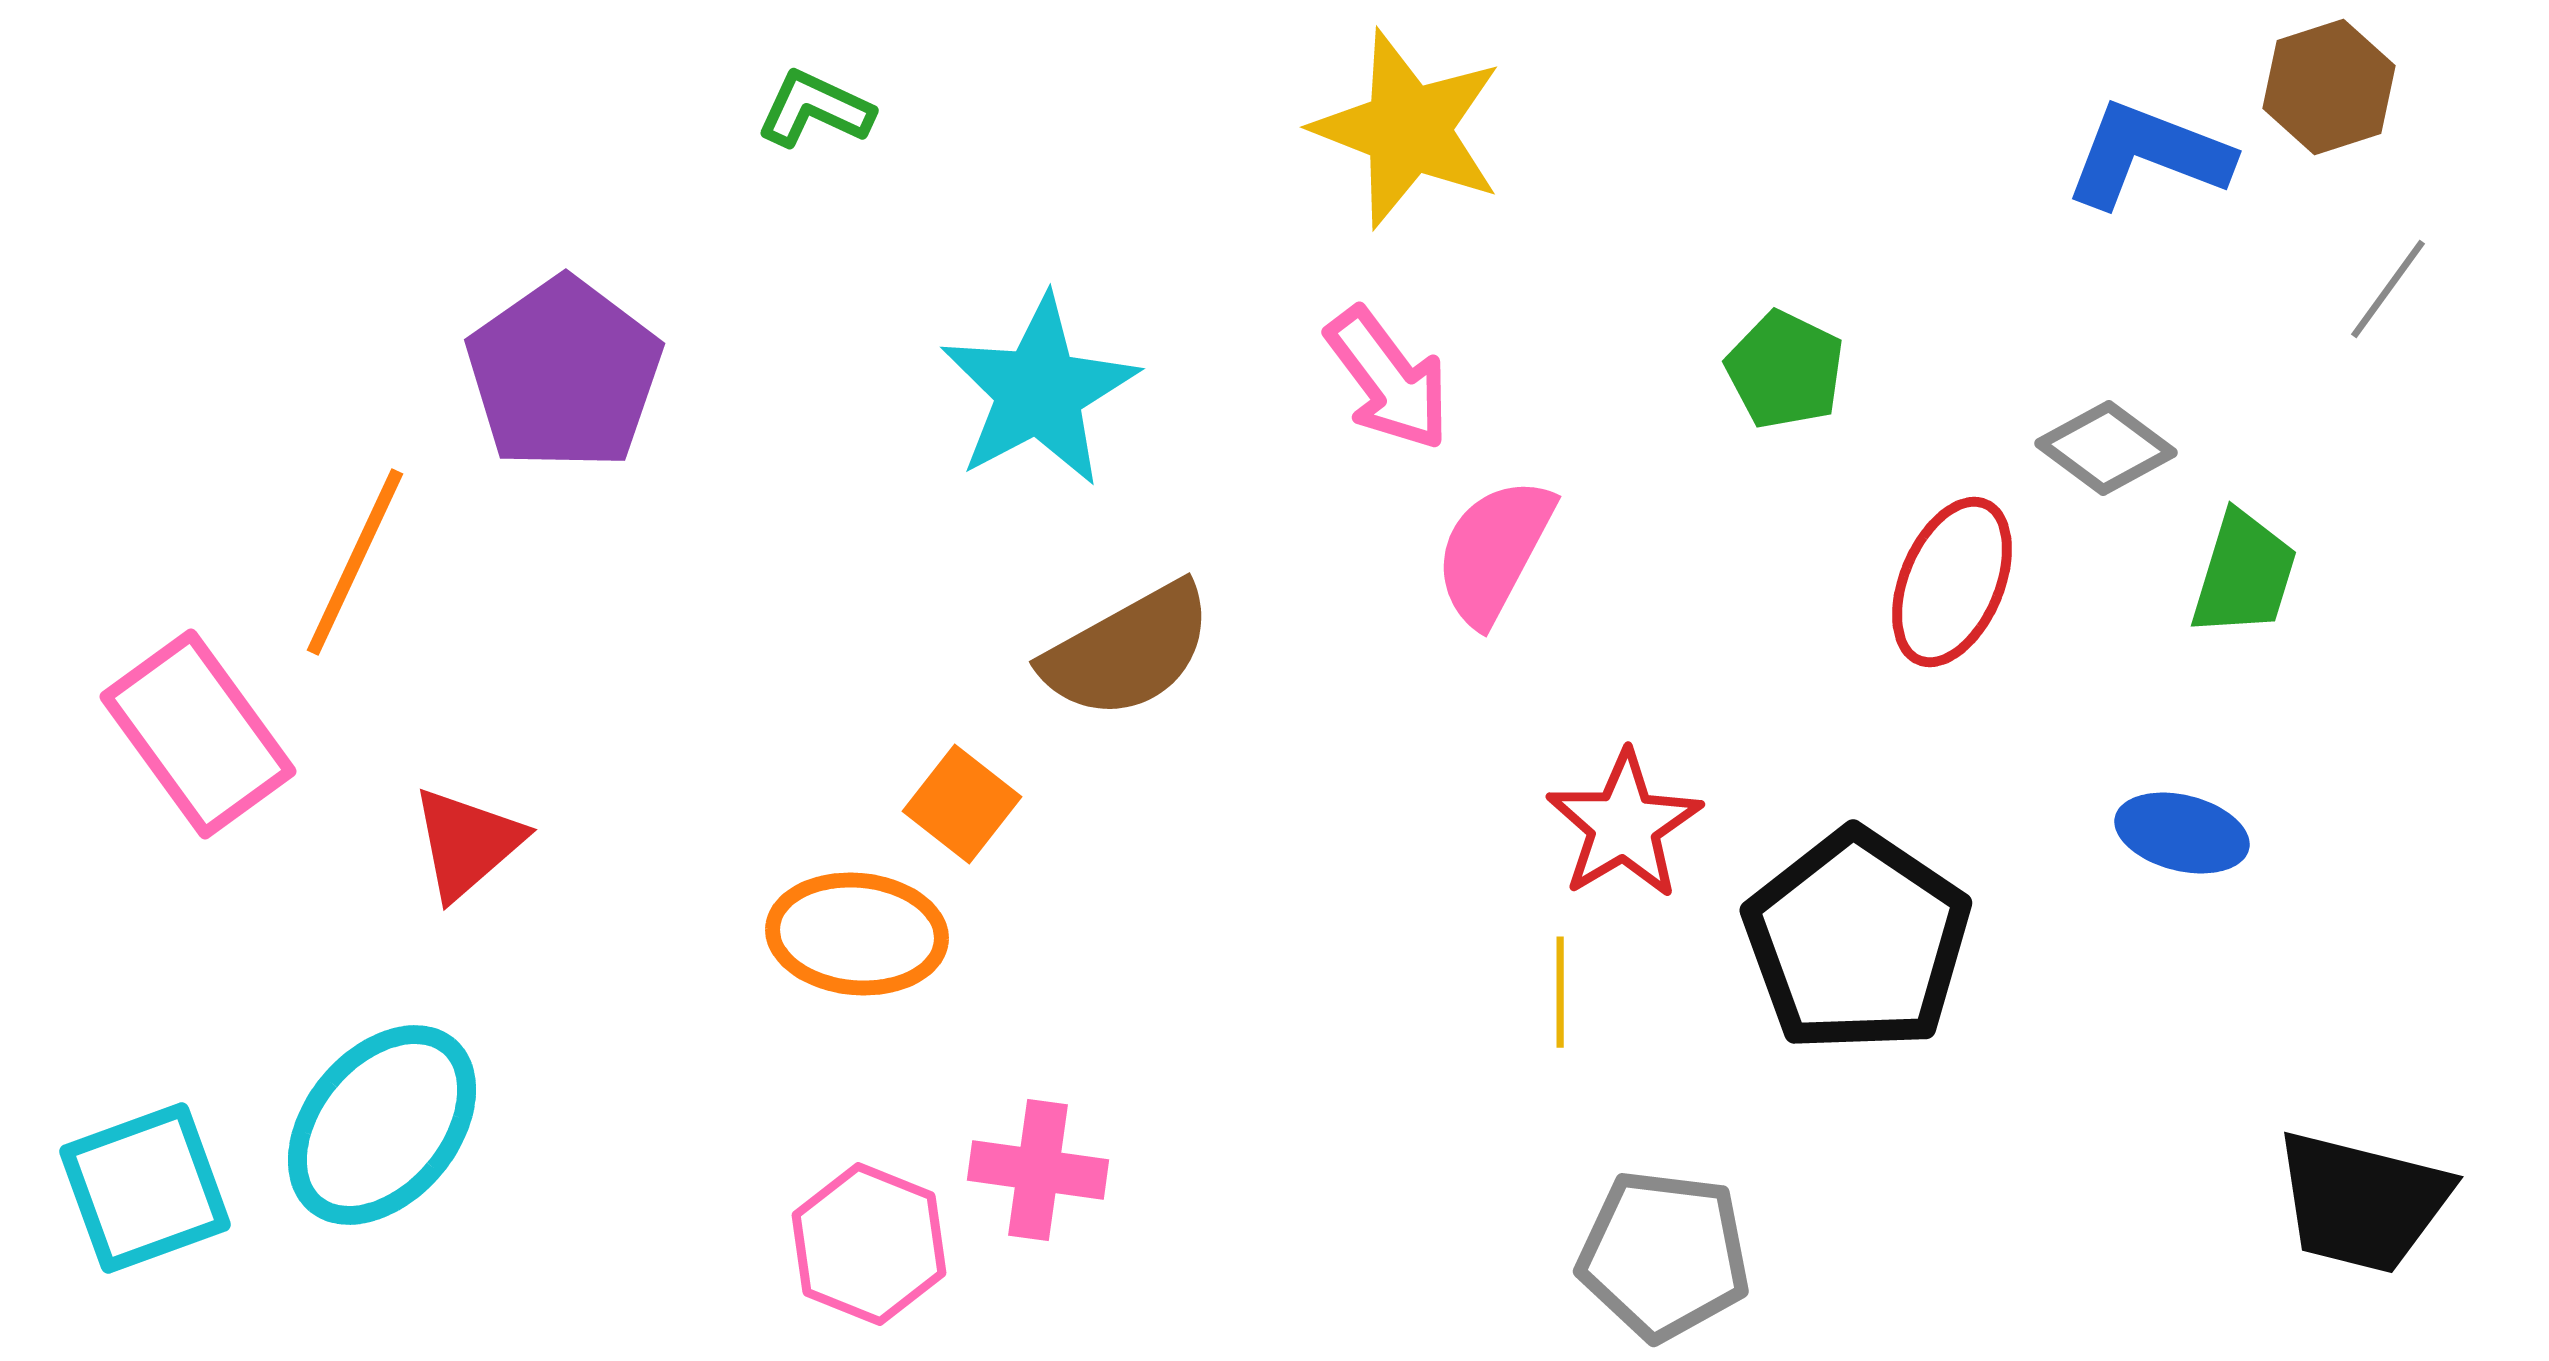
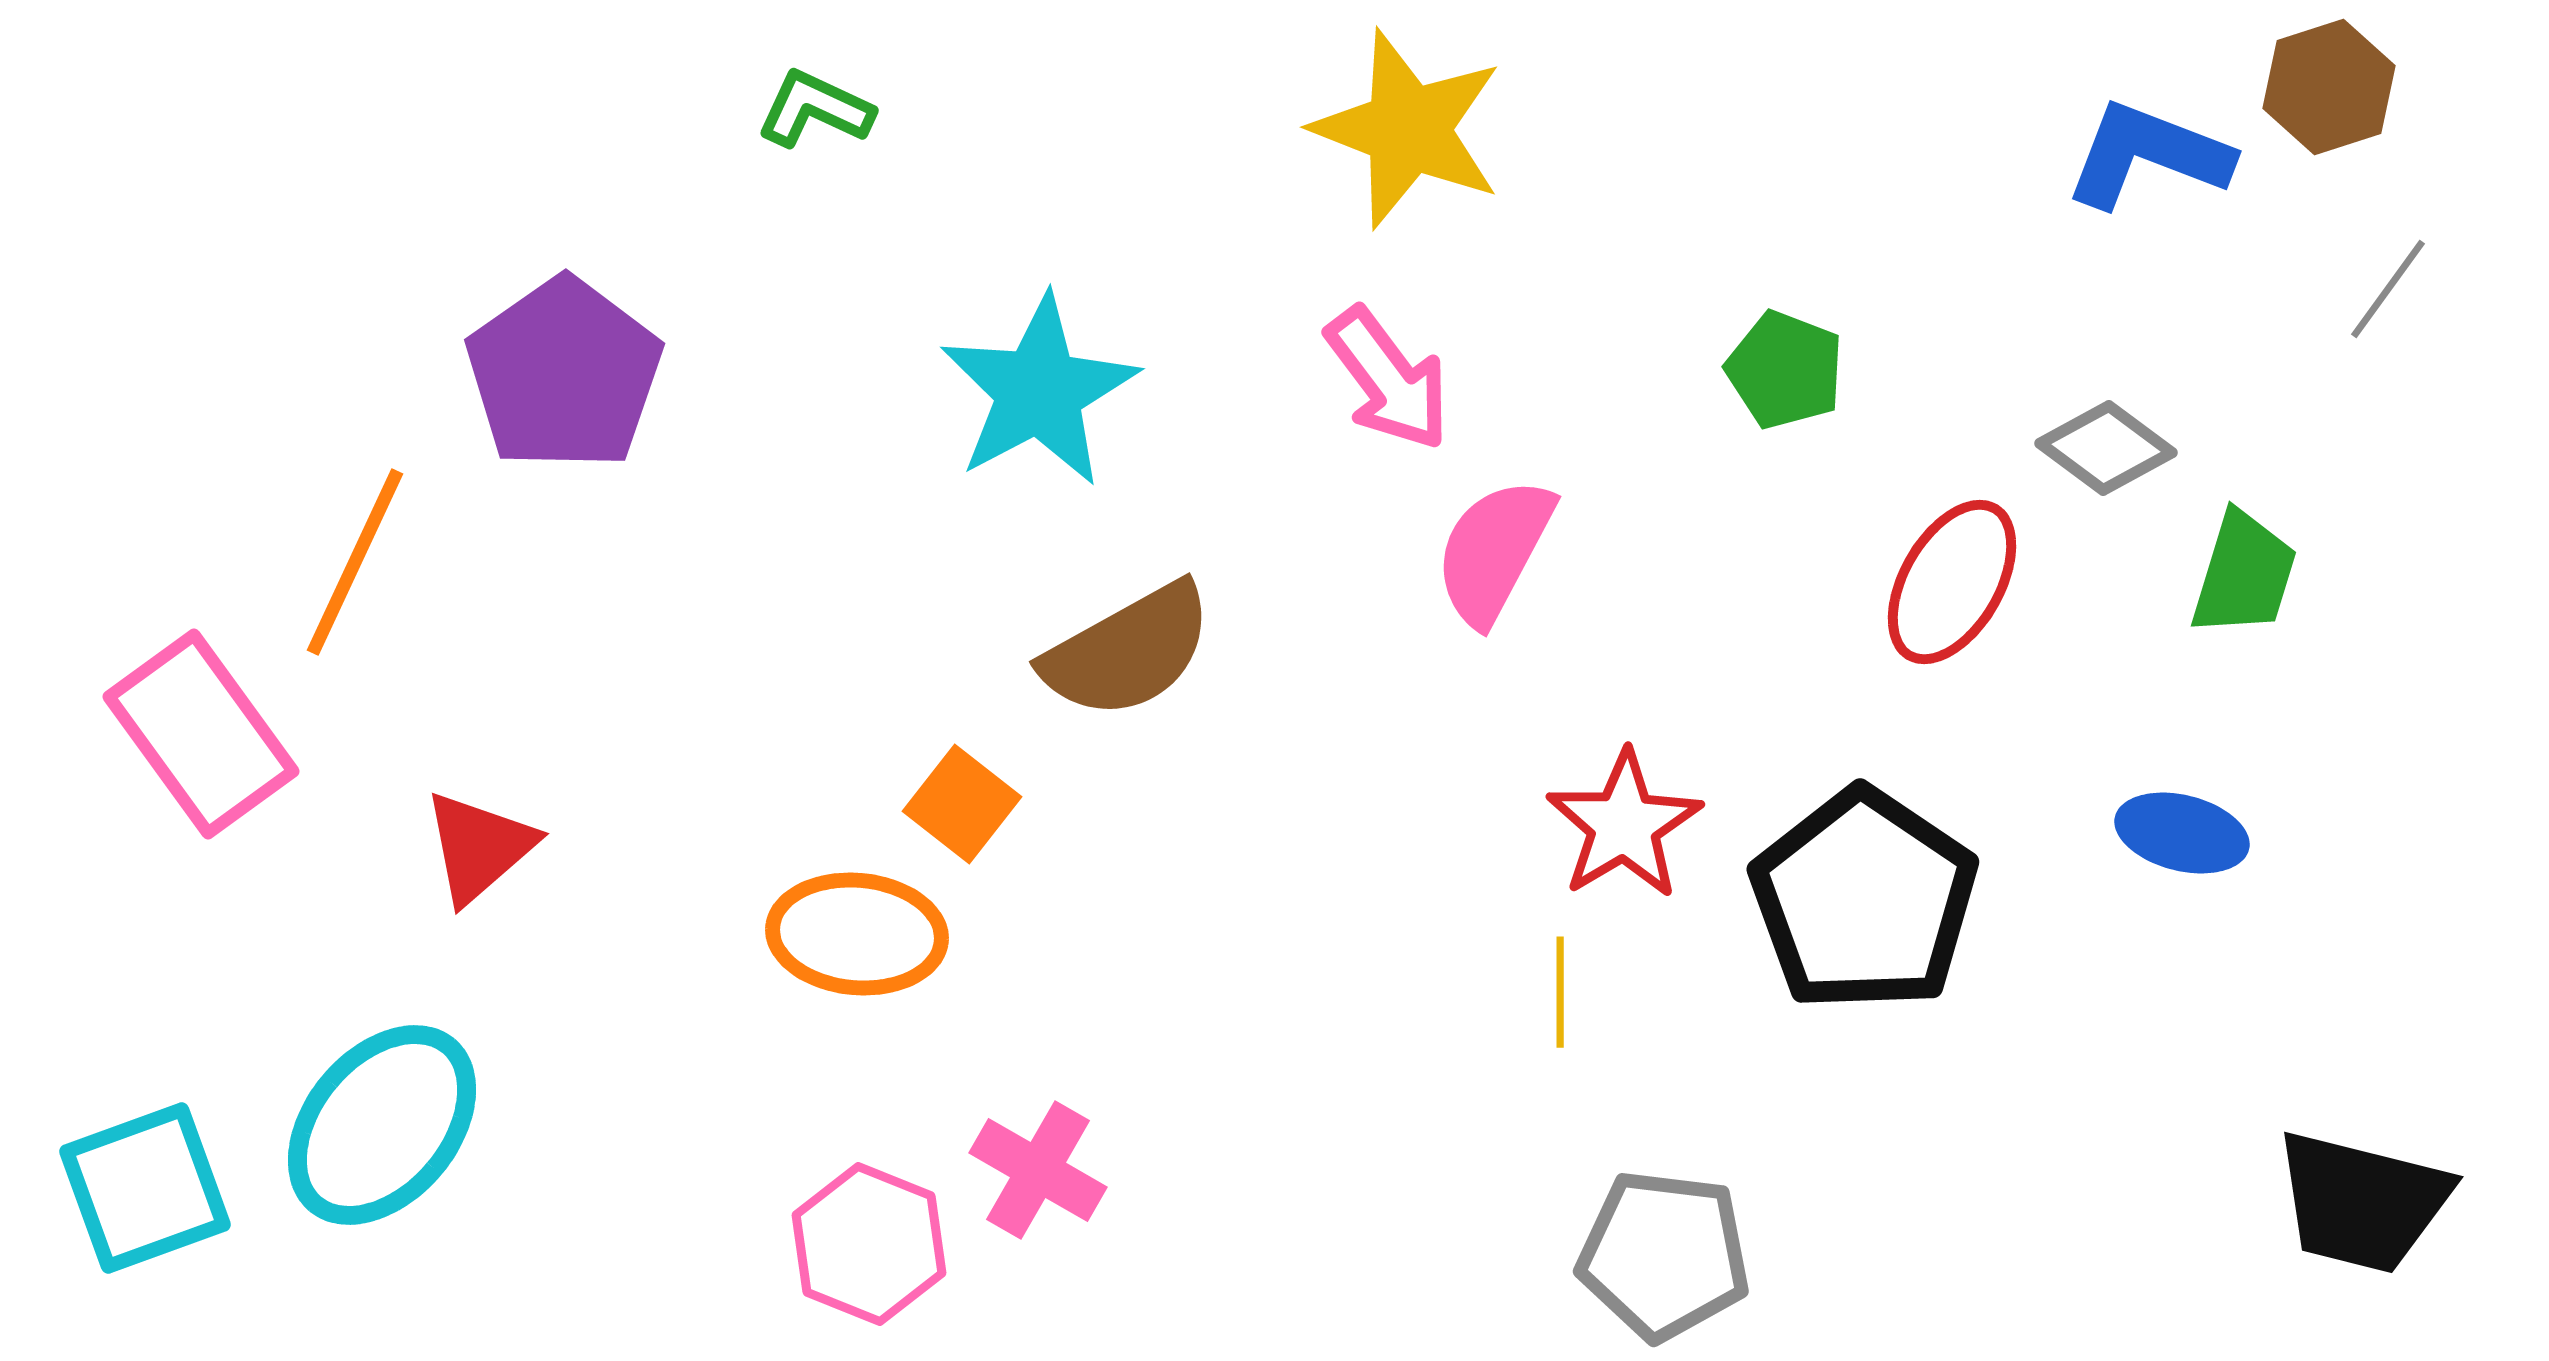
green pentagon: rotated 5 degrees counterclockwise
red ellipse: rotated 7 degrees clockwise
pink rectangle: moved 3 px right
red triangle: moved 12 px right, 4 px down
black pentagon: moved 7 px right, 41 px up
pink cross: rotated 22 degrees clockwise
